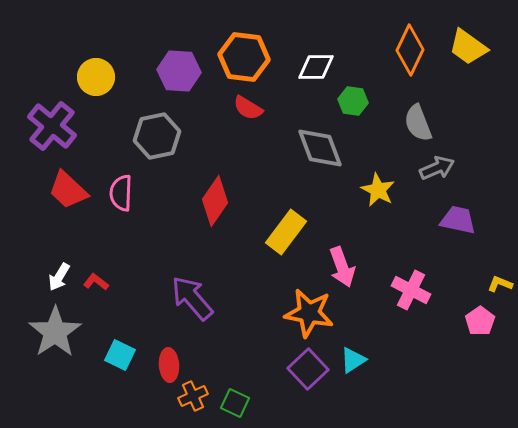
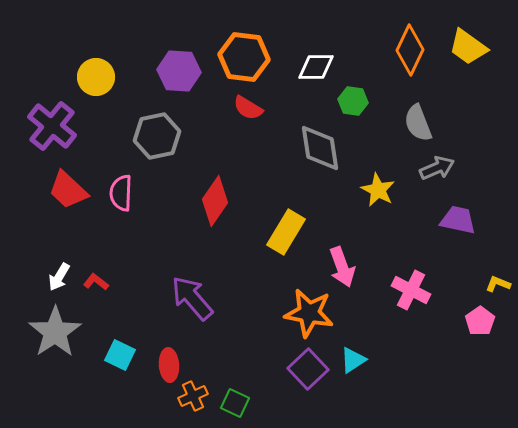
gray diamond: rotated 12 degrees clockwise
yellow rectangle: rotated 6 degrees counterclockwise
yellow L-shape: moved 2 px left
